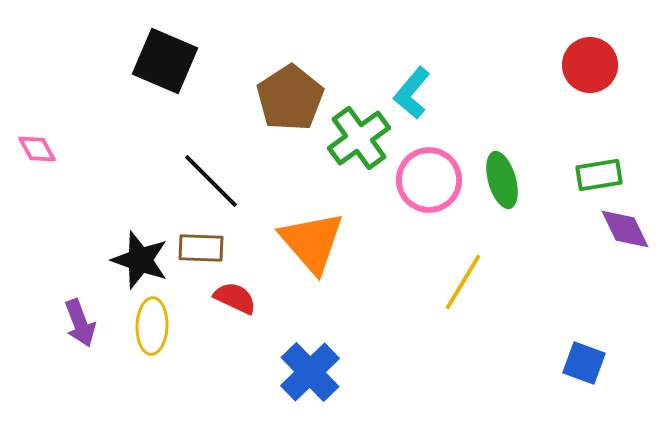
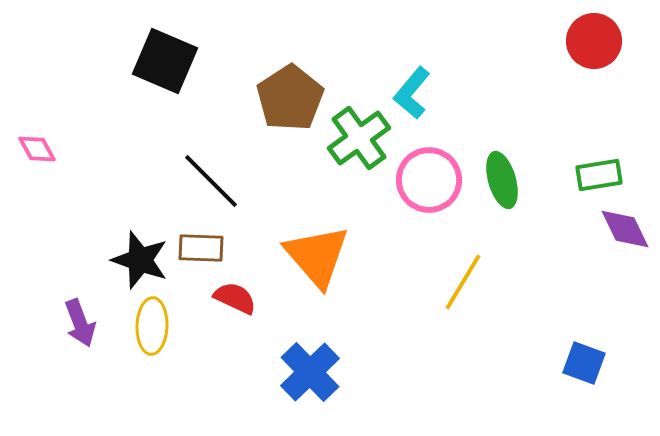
red circle: moved 4 px right, 24 px up
orange triangle: moved 5 px right, 14 px down
